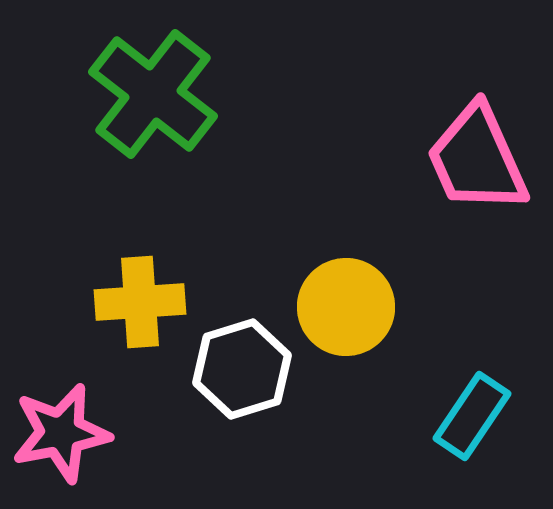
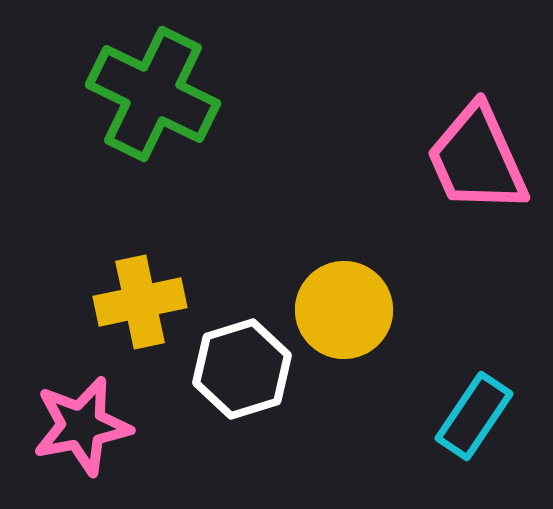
green cross: rotated 12 degrees counterclockwise
yellow cross: rotated 8 degrees counterclockwise
yellow circle: moved 2 px left, 3 px down
cyan rectangle: moved 2 px right
pink star: moved 21 px right, 7 px up
